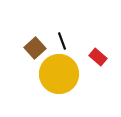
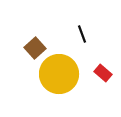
black line: moved 20 px right, 7 px up
red rectangle: moved 5 px right, 16 px down
